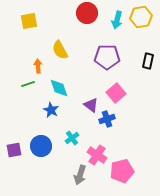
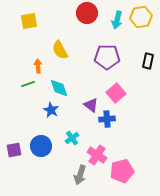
blue cross: rotated 14 degrees clockwise
